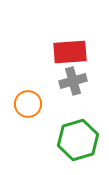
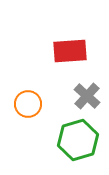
red rectangle: moved 1 px up
gray cross: moved 14 px right, 15 px down; rotated 32 degrees counterclockwise
